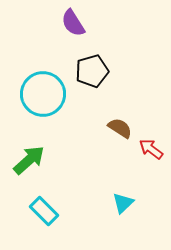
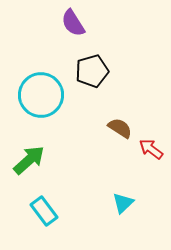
cyan circle: moved 2 px left, 1 px down
cyan rectangle: rotated 8 degrees clockwise
